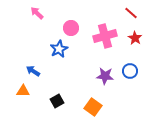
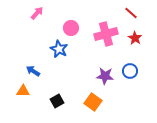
pink arrow: rotated 88 degrees clockwise
pink cross: moved 1 px right, 2 px up
blue star: rotated 18 degrees counterclockwise
orange square: moved 5 px up
